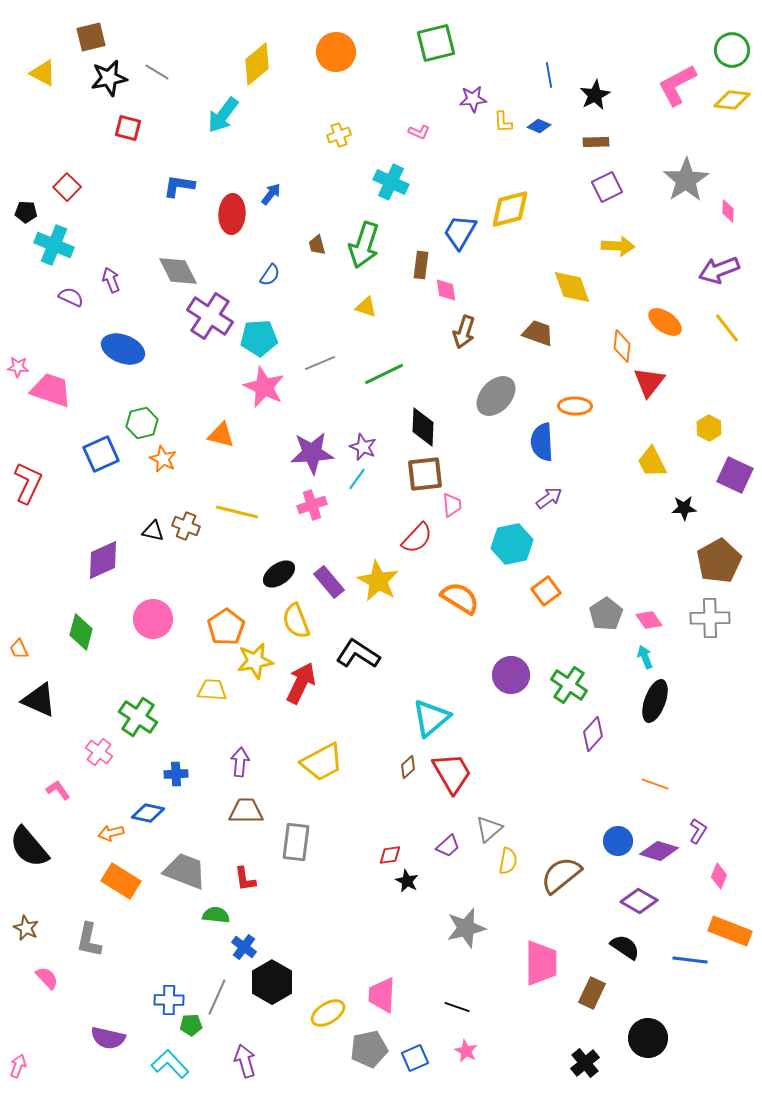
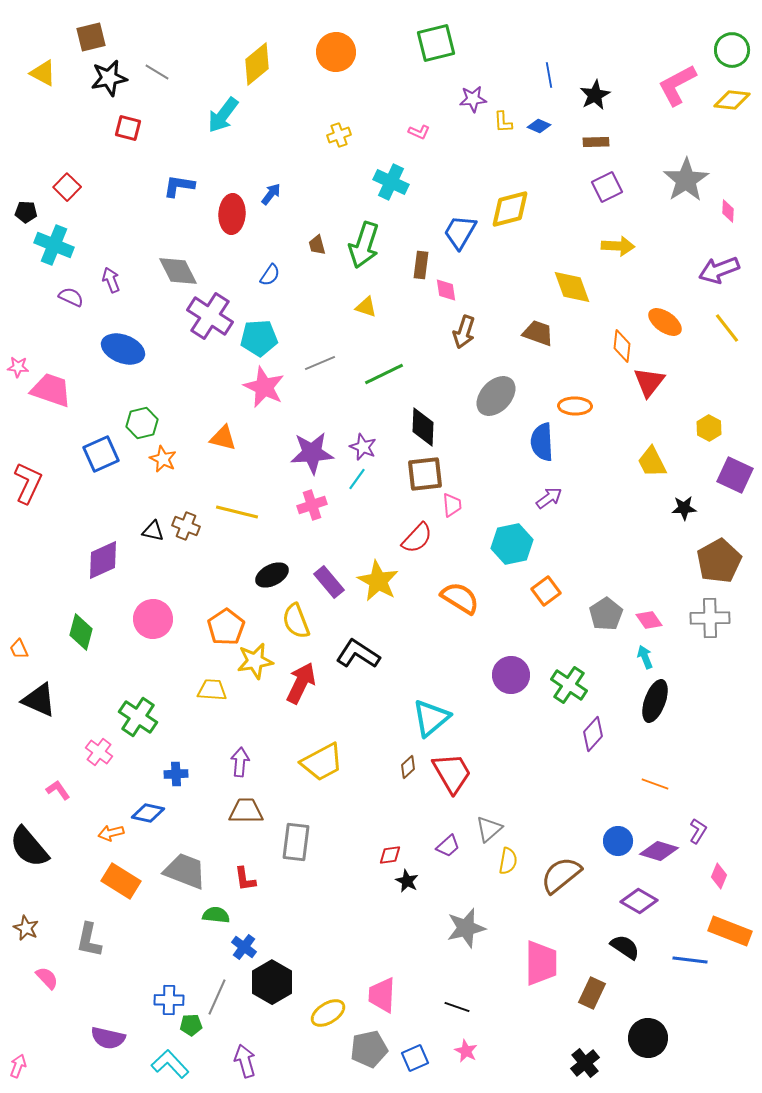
orange triangle at (221, 435): moved 2 px right, 3 px down
black ellipse at (279, 574): moved 7 px left, 1 px down; rotated 8 degrees clockwise
